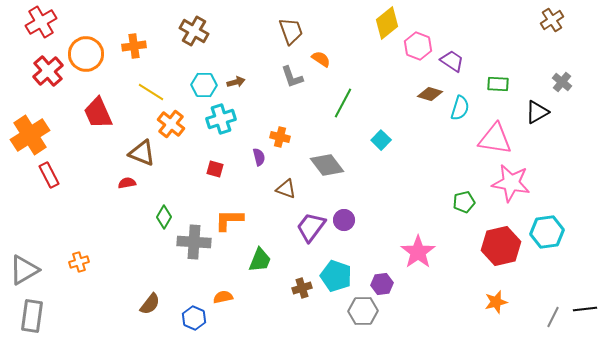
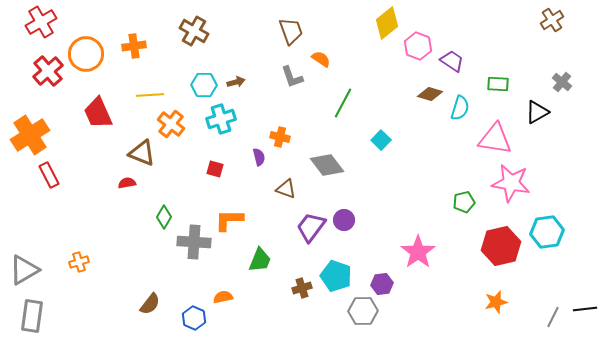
yellow line at (151, 92): moved 1 px left, 3 px down; rotated 36 degrees counterclockwise
